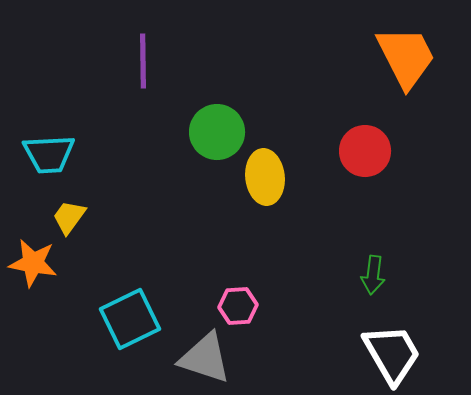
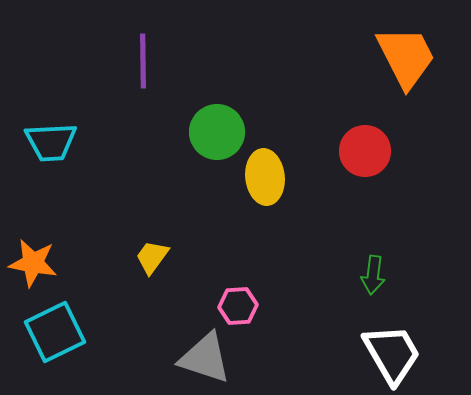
cyan trapezoid: moved 2 px right, 12 px up
yellow trapezoid: moved 83 px right, 40 px down
cyan square: moved 75 px left, 13 px down
